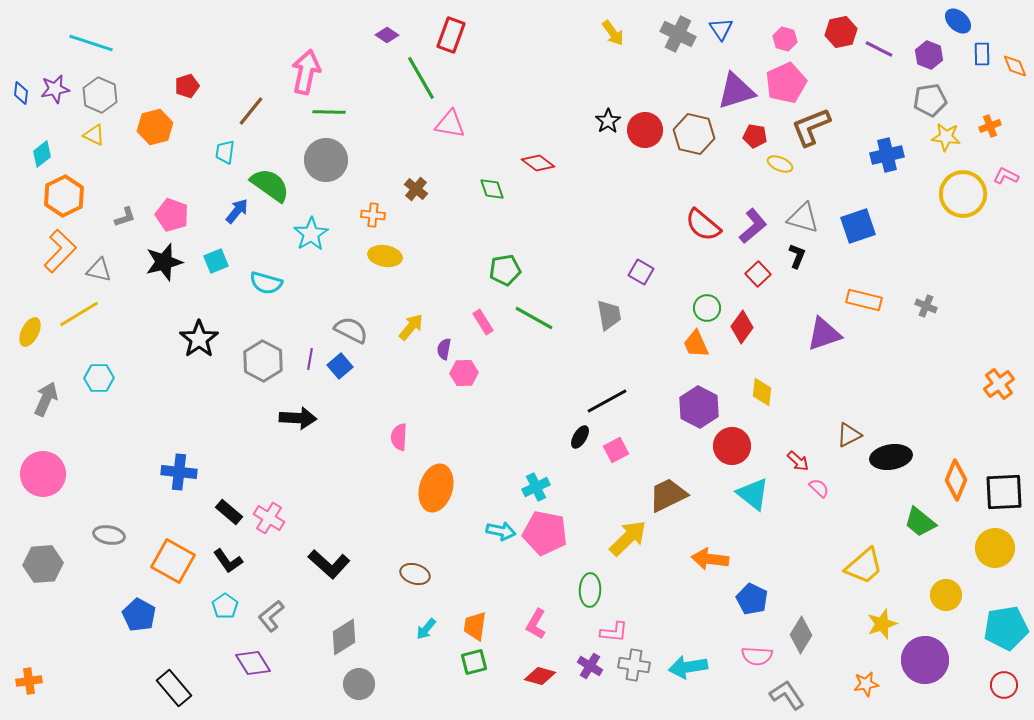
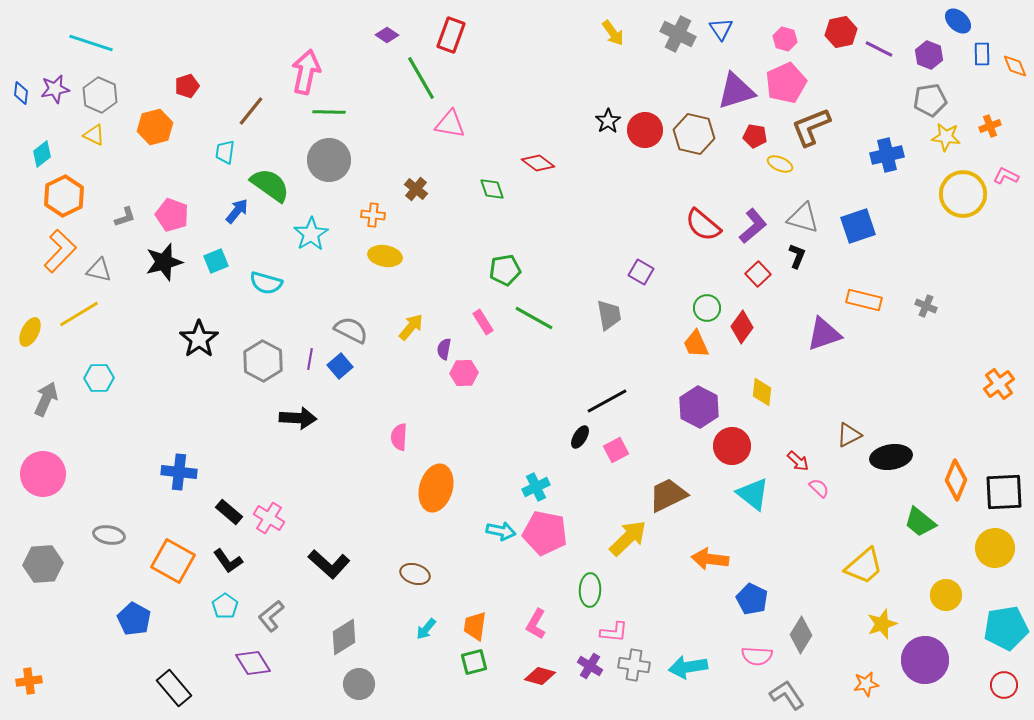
gray circle at (326, 160): moved 3 px right
blue pentagon at (139, 615): moved 5 px left, 4 px down
